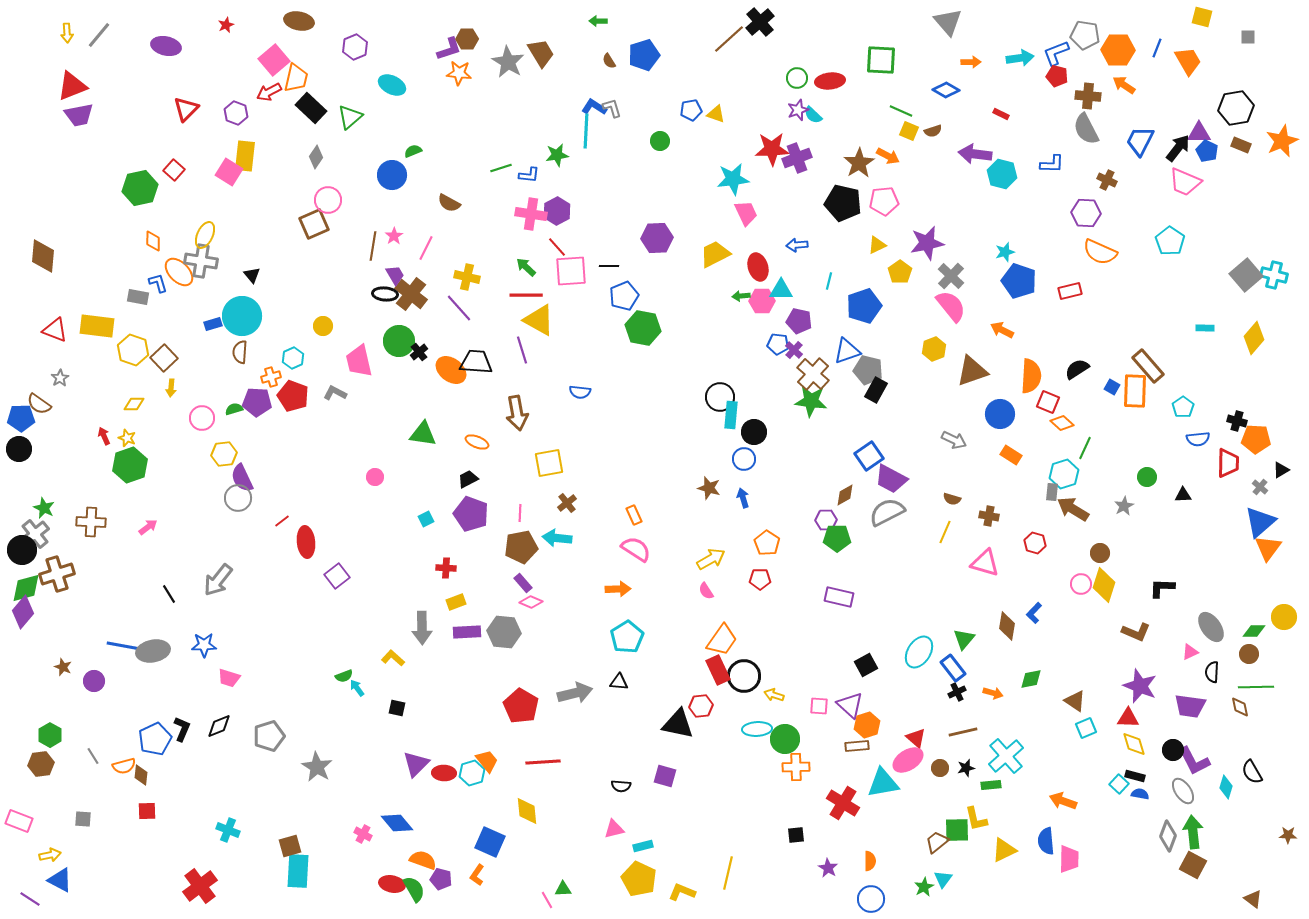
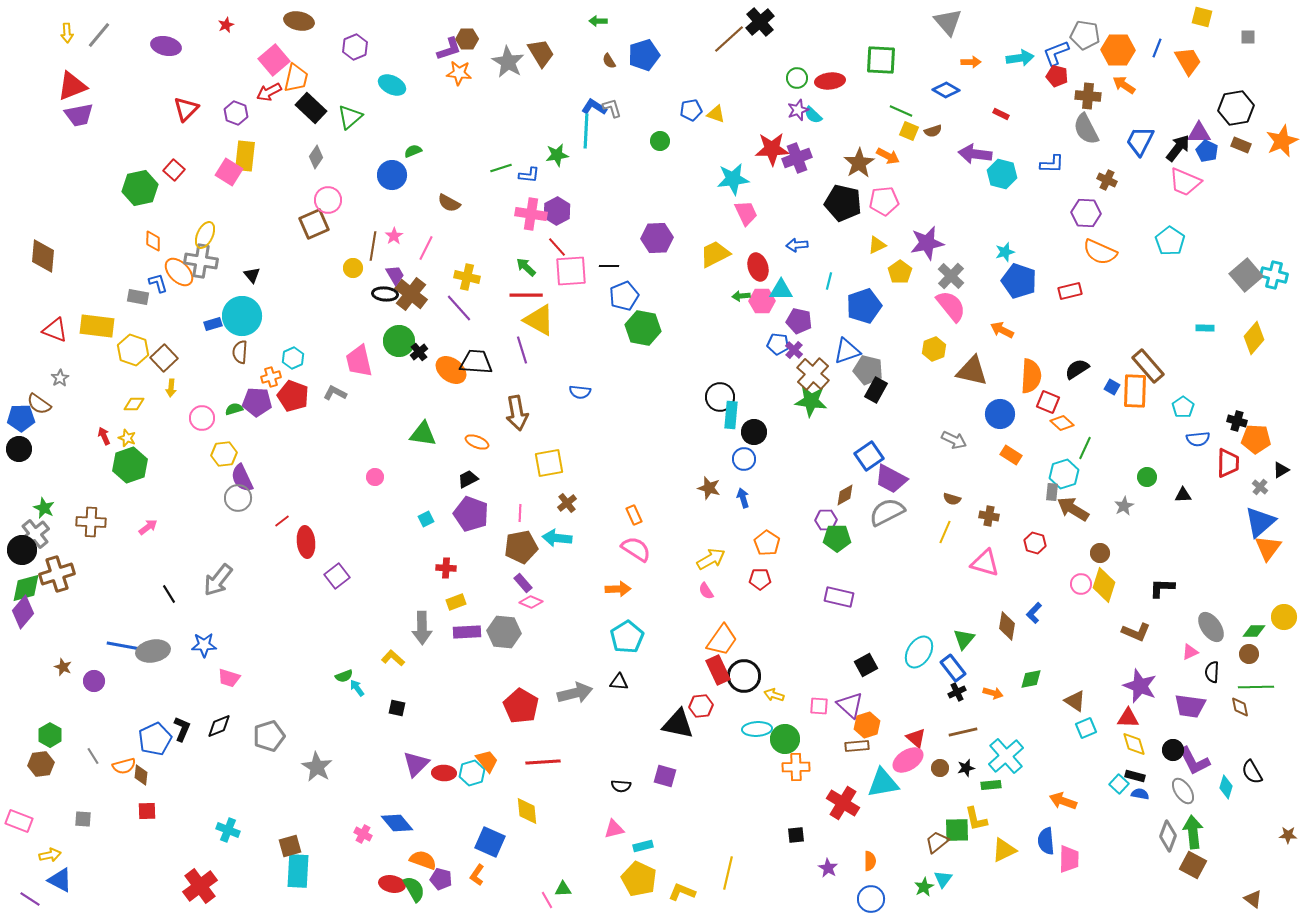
yellow circle at (323, 326): moved 30 px right, 58 px up
brown triangle at (972, 371): rotated 32 degrees clockwise
